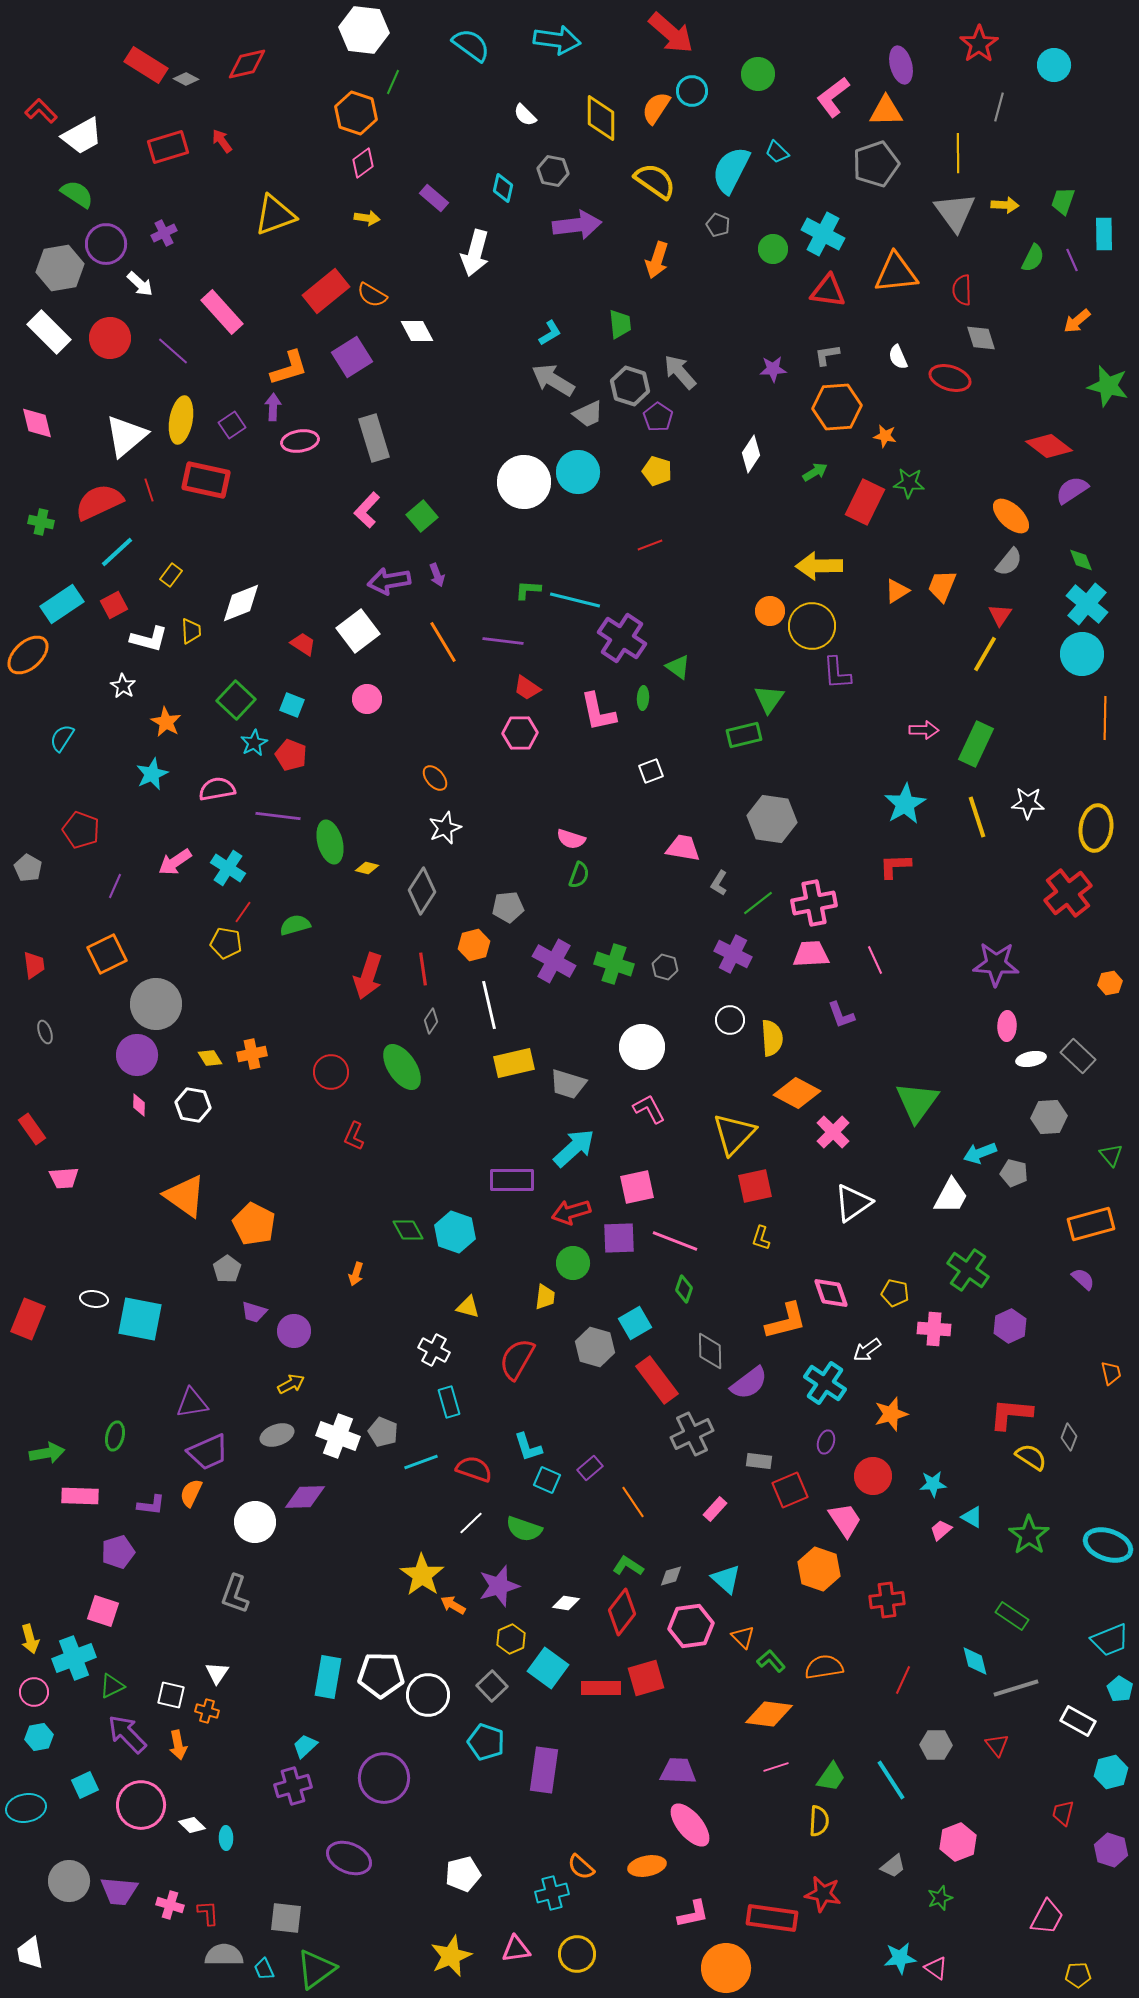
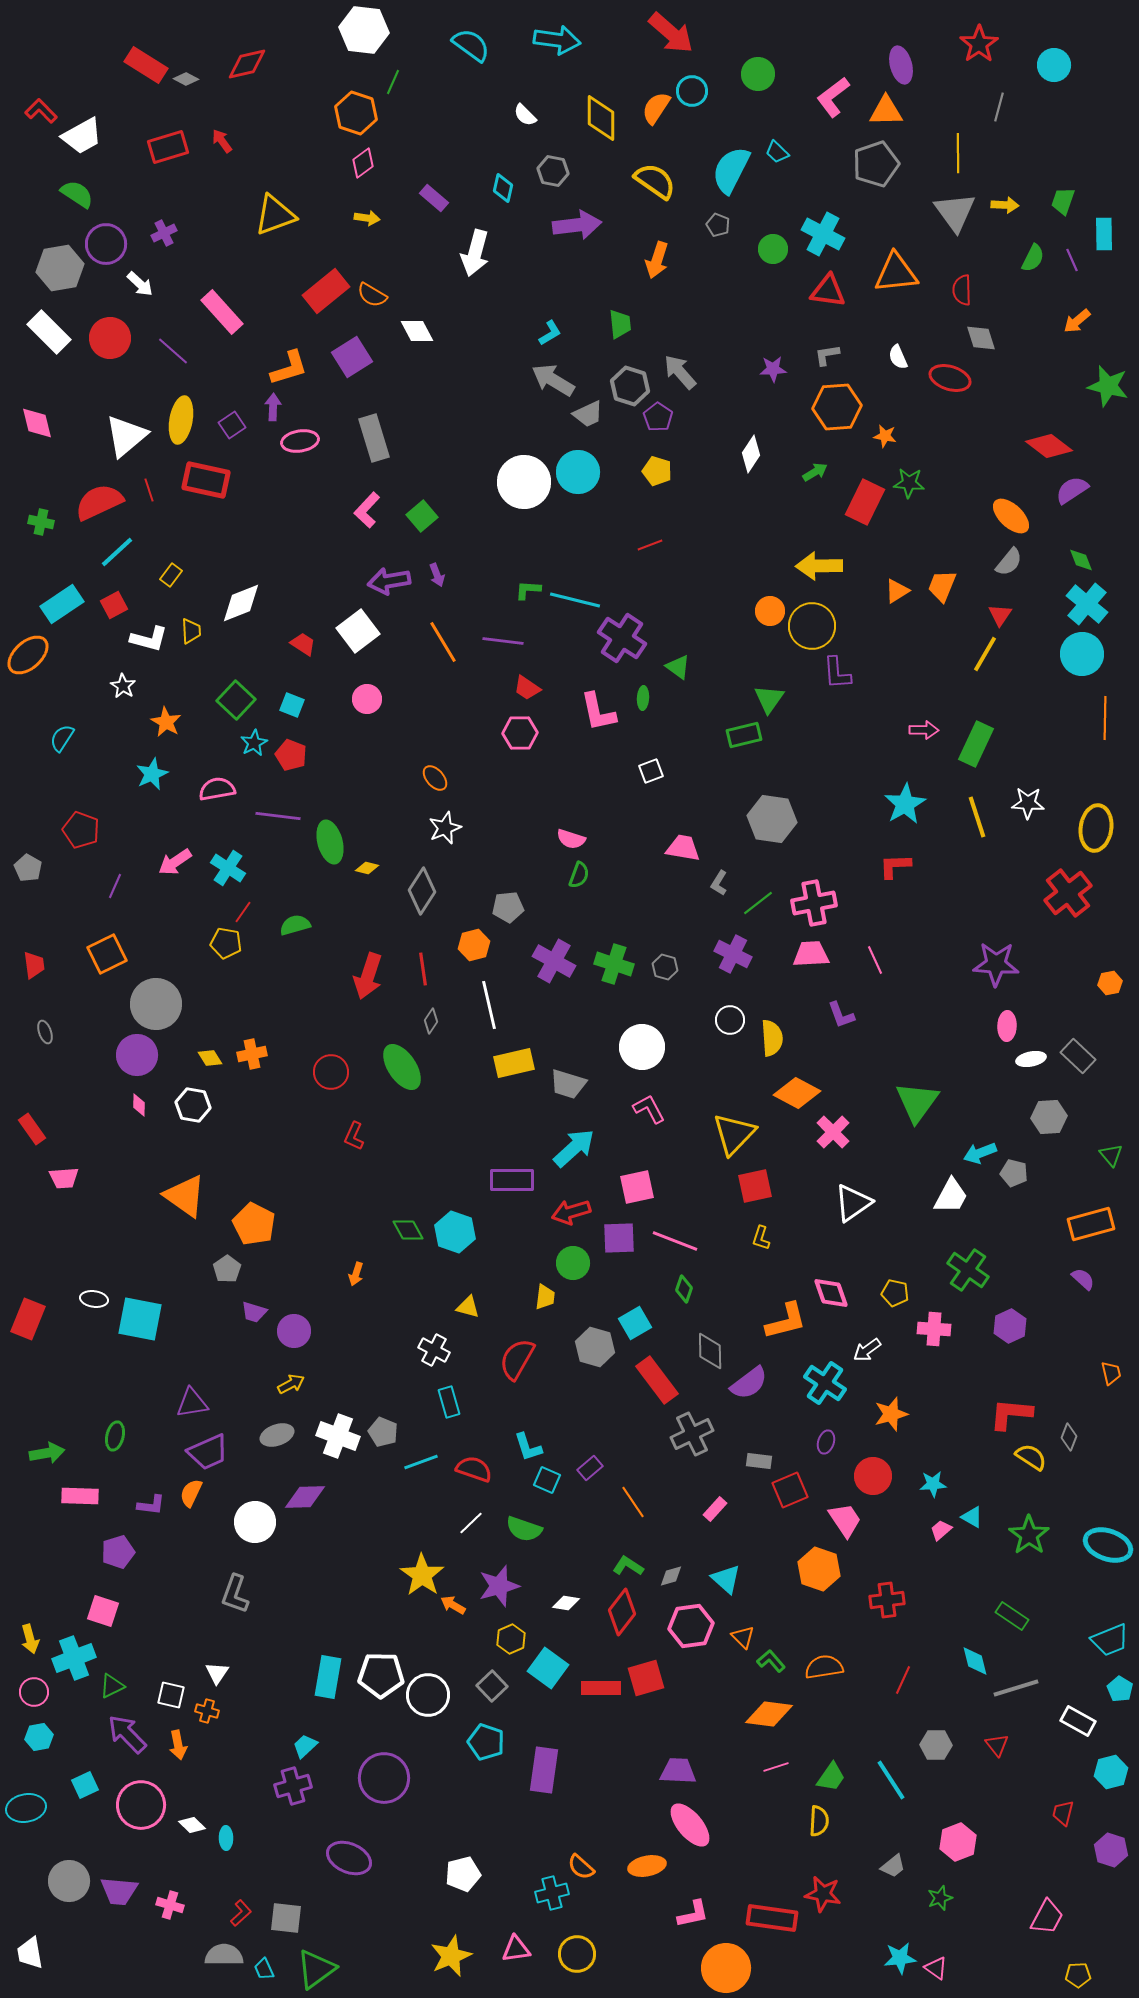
red L-shape at (208, 1913): moved 33 px right; rotated 52 degrees clockwise
